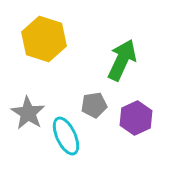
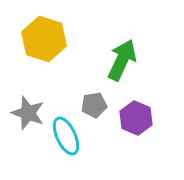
gray star: rotated 12 degrees counterclockwise
purple hexagon: rotated 12 degrees counterclockwise
